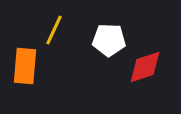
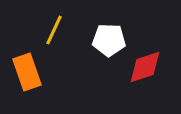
orange rectangle: moved 2 px right, 6 px down; rotated 24 degrees counterclockwise
